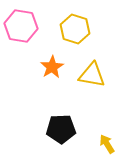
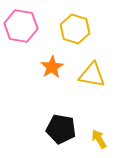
black pentagon: rotated 12 degrees clockwise
yellow arrow: moved 8 px left, 5 px up
